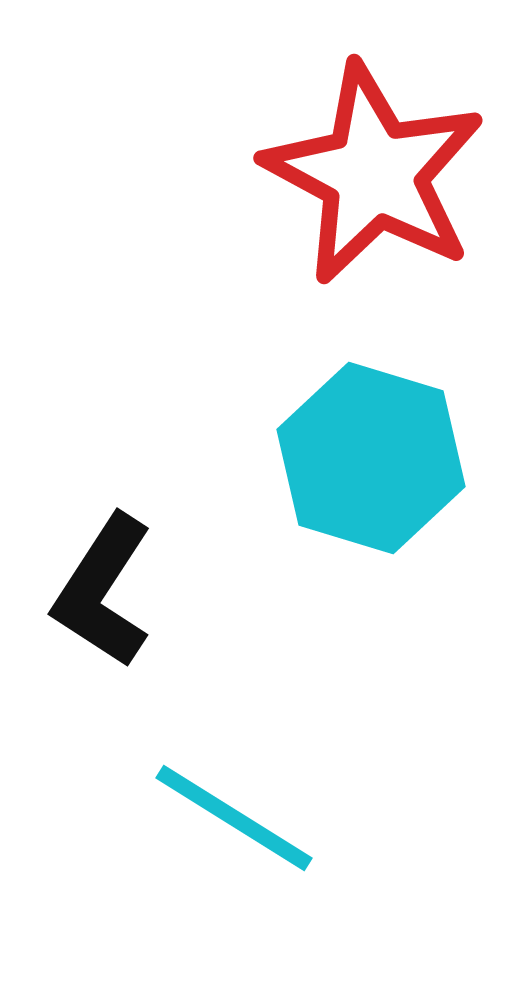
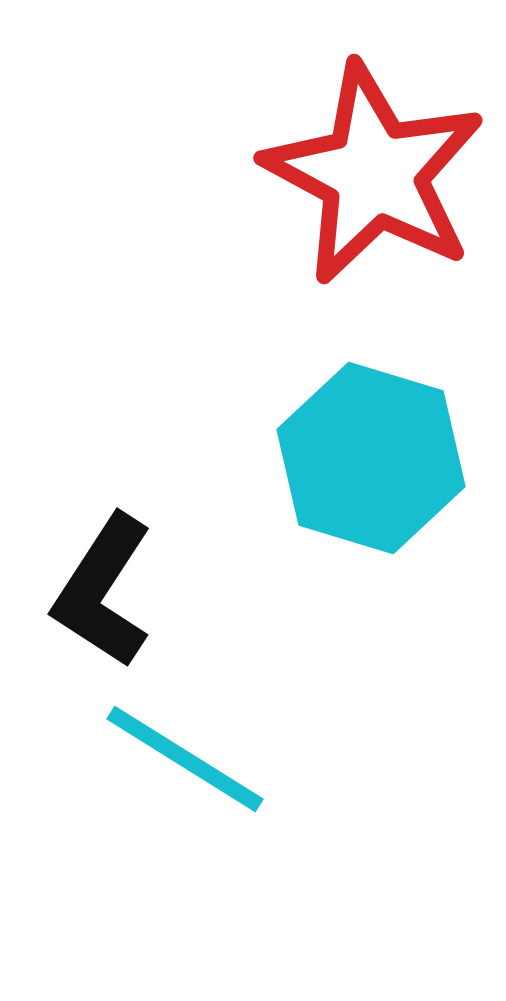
cyan line: moved 49 px left, 59 px up
